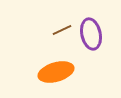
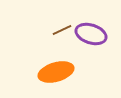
purple ellipse: rotated 60 degrees counterclockwise
